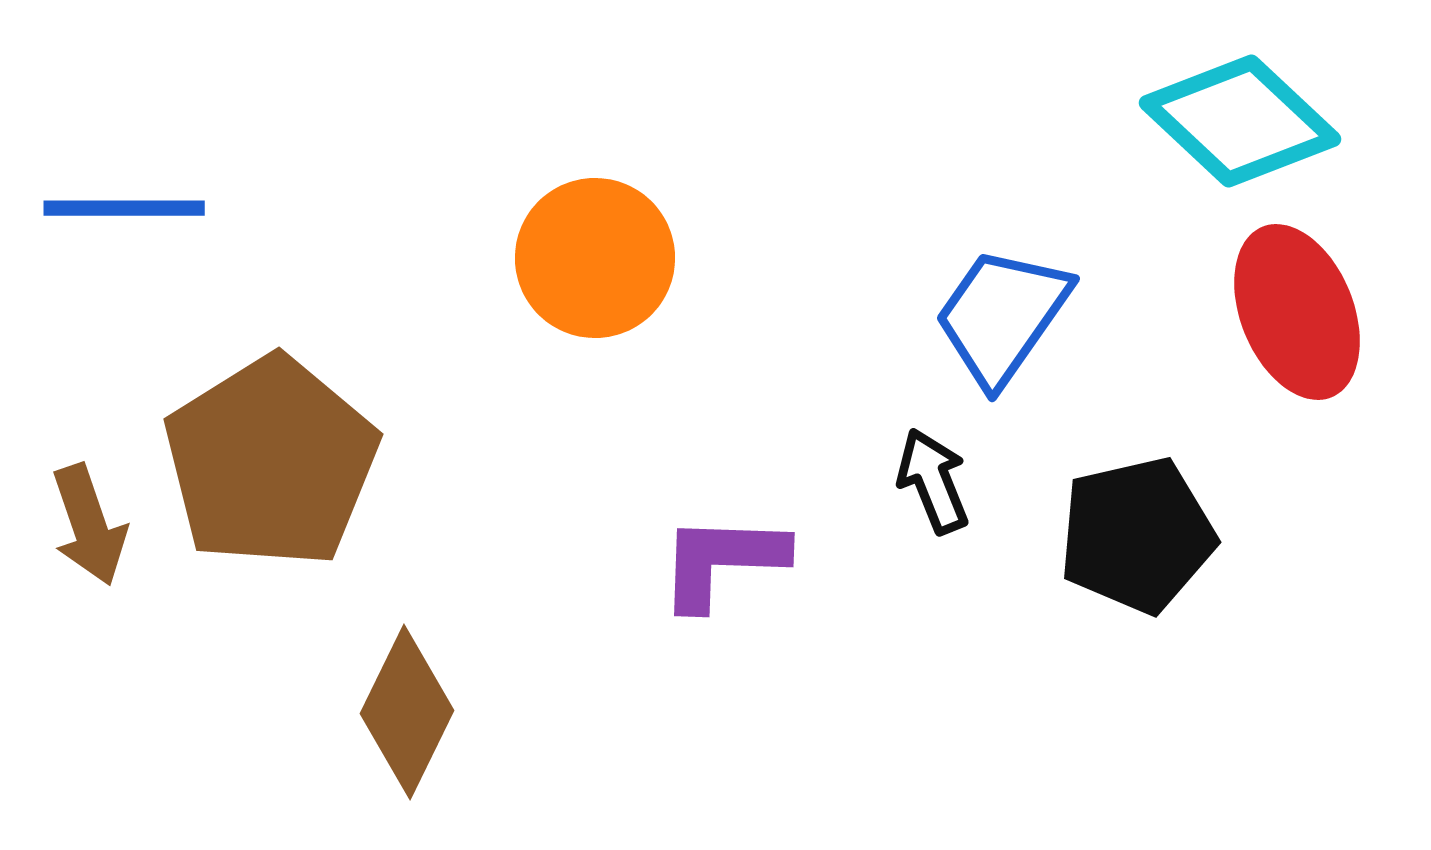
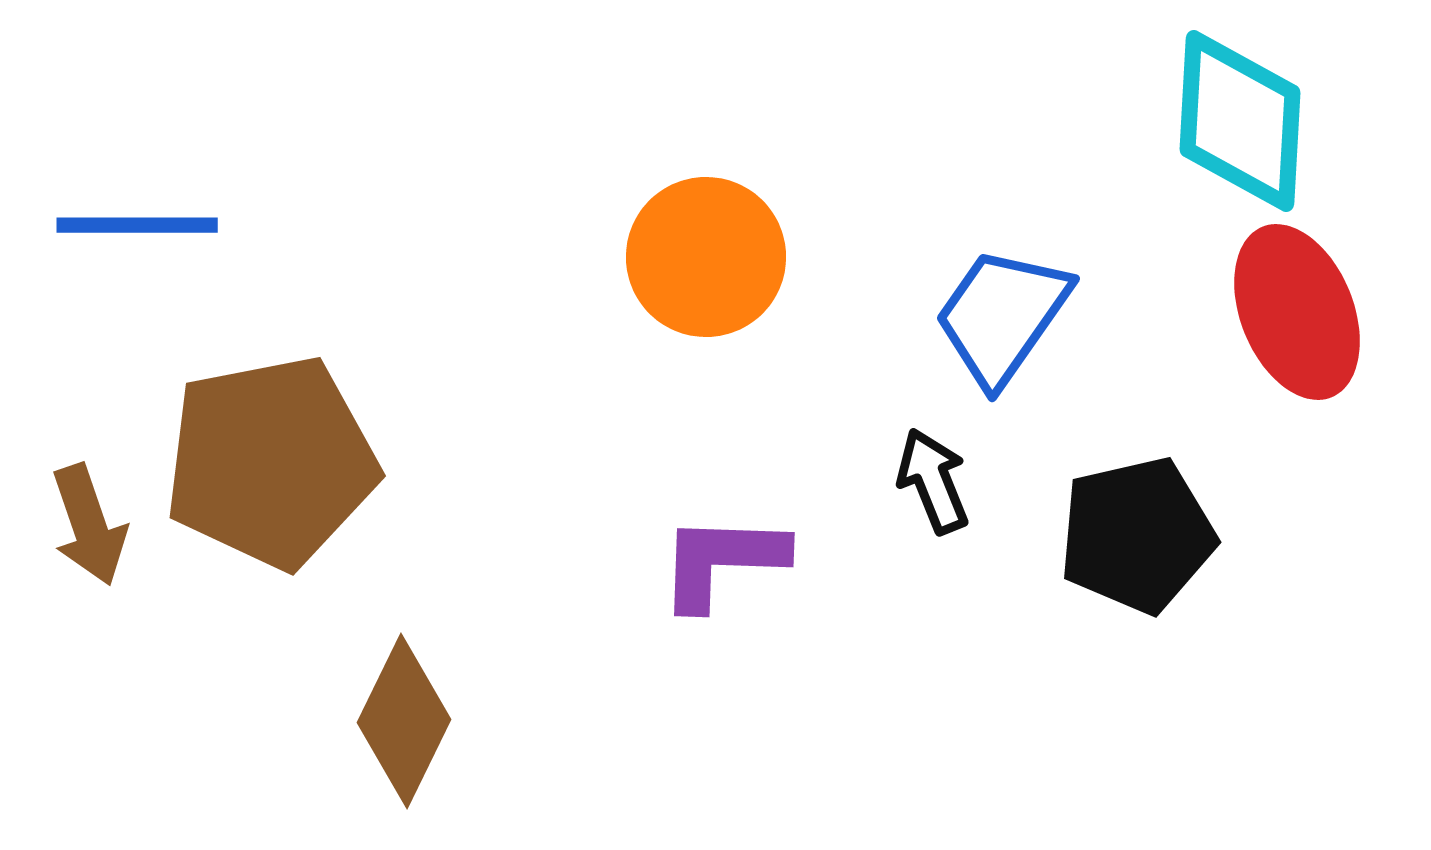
cyan diamond: rotated 50 degrees clockwise
blue line: moved 13 px right, 17 px down
orange circle: moved 111 px right, 1 px up
brown pentagon: rotated 21 degrees clockwise
brown diamond: moved 3 px left, 9 px down
